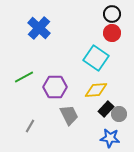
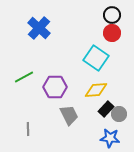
black circle: moved 1 px down
gray line: moved 2 px left, 3 px down; rotated 32 degrees counterclockwise
